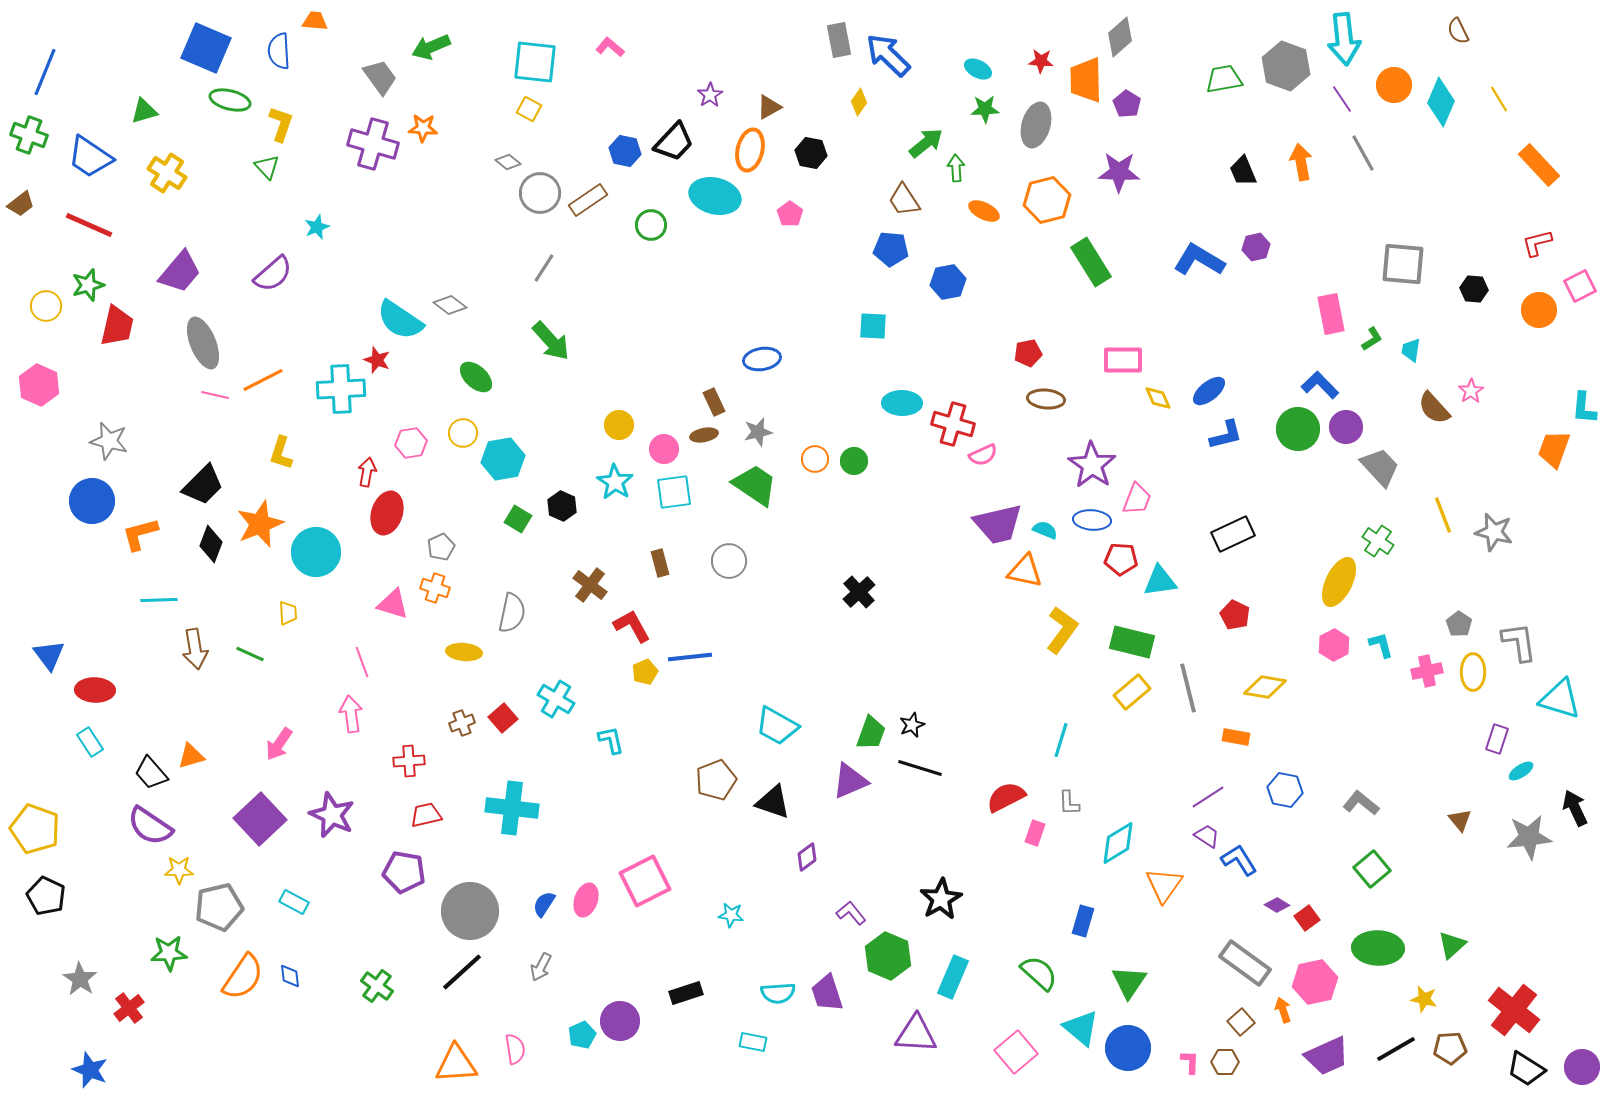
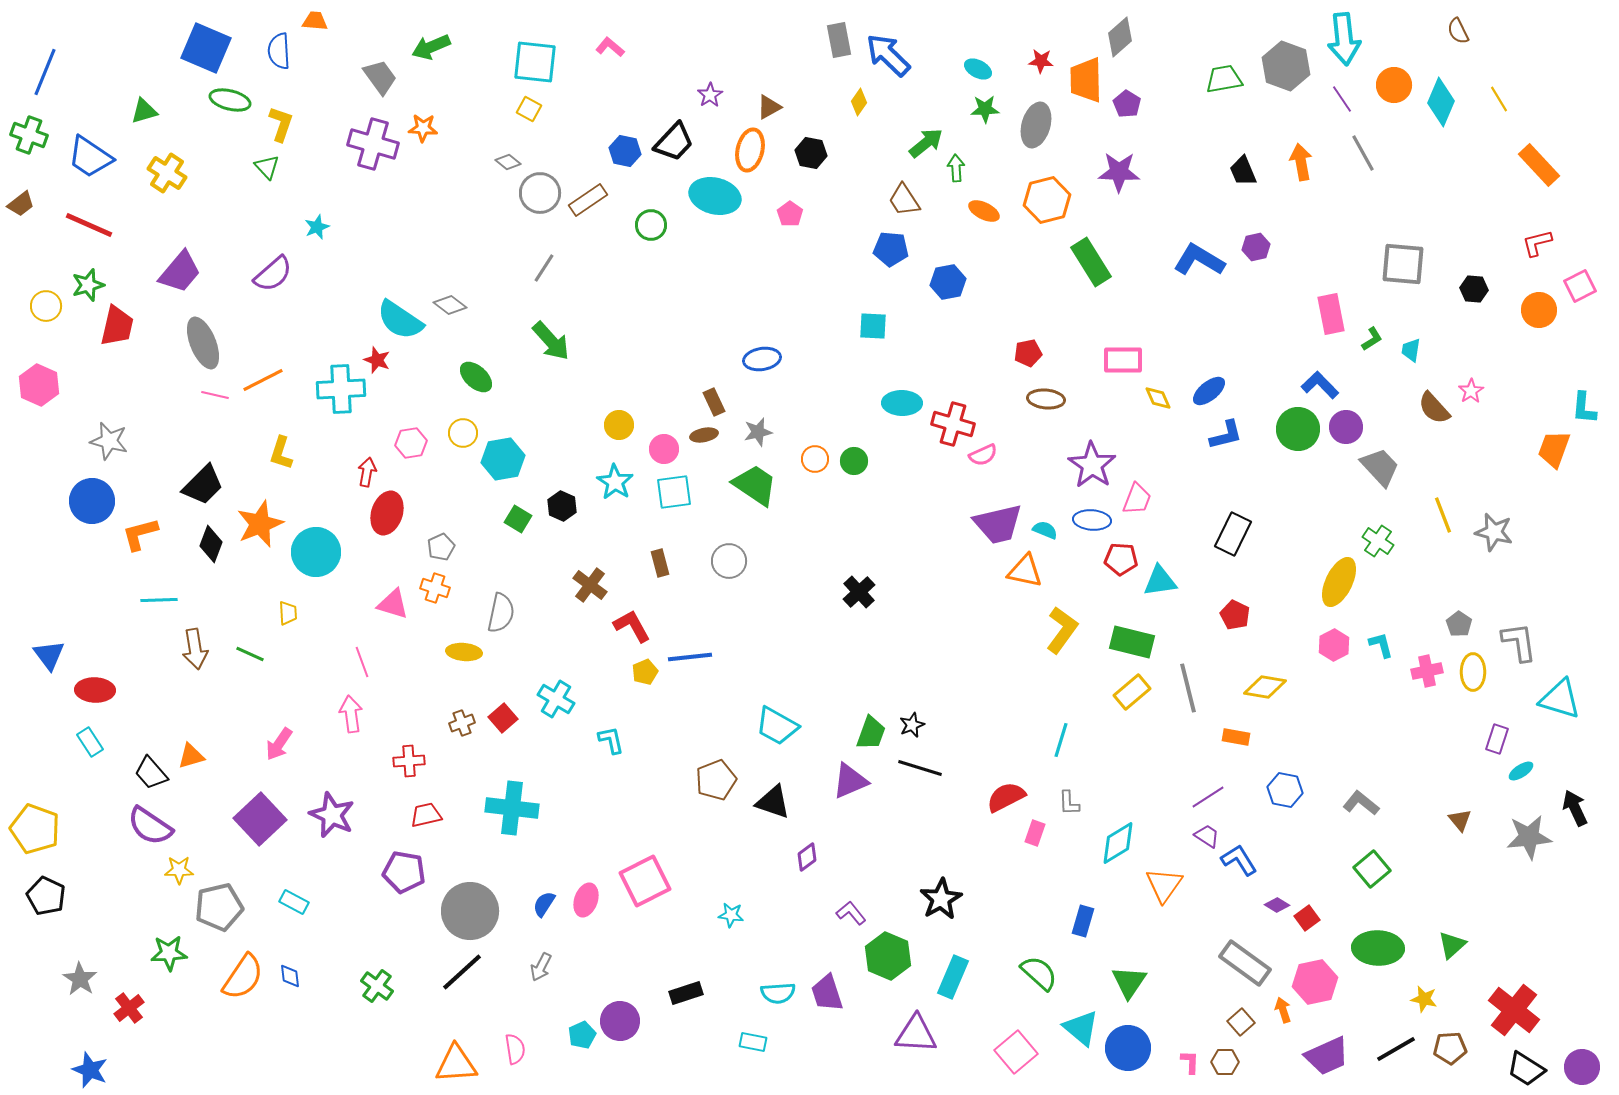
black rectangle at (1233, 534): rotated 39 degrees counterclockwise
gray semicircle at (512, 613): moved 11 px left
